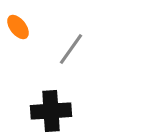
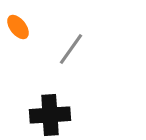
black cross: moved 1 px left, 4 px down
